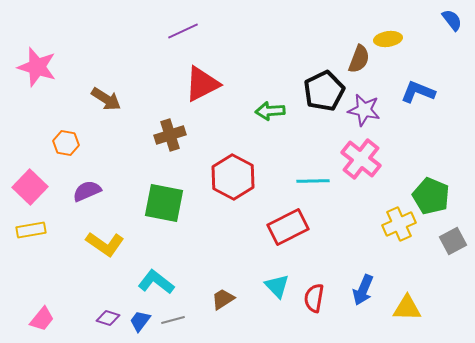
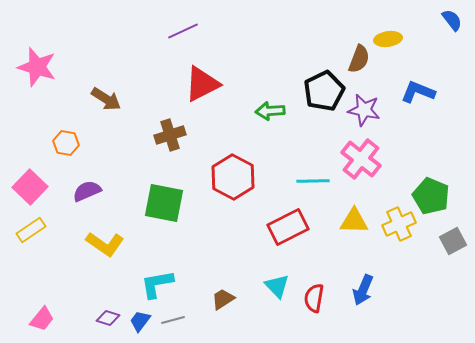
yellow rectangle: rotated 24 degrees counterclockwise
cyan L-shape: moved 1 px right, 2 px down; rotated 48 degrees counterclockwise
yellow triangle: moved 53 px left, 87 px up
